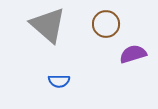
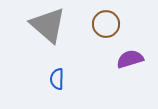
purple semicircle: moved 3 px left, 5 px down
blue semicircle: moved 2 px left, 2 px up; rotated 90 degrees clockwise
